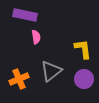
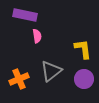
pink semicircle: moved 1 px right, 1 px up
